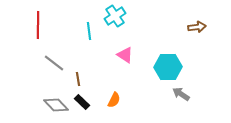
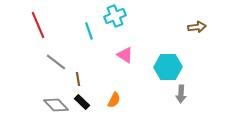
cyan cross: rotated 10 degrees clockwise
red line: rotated 24 degrees counterclockwise
cyan line: rotated 12 degrees counterclockwise
gray line: moved 2 px right, 1 px up
gray arrow: rotated 120 degrees counterclockwise
